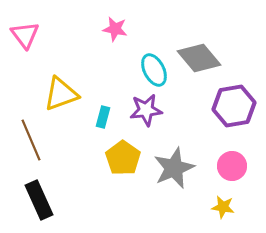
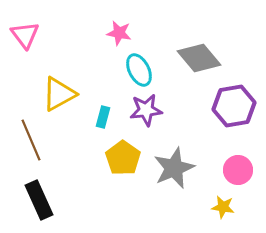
pink star: moved 4 px right, 4 px down
cyan ellipse: moved 15 px left
yellow triangle: moved 2 px left; rotated 9 degrees counterclockwise
pink circle: moved 6 px right, 4 px down
